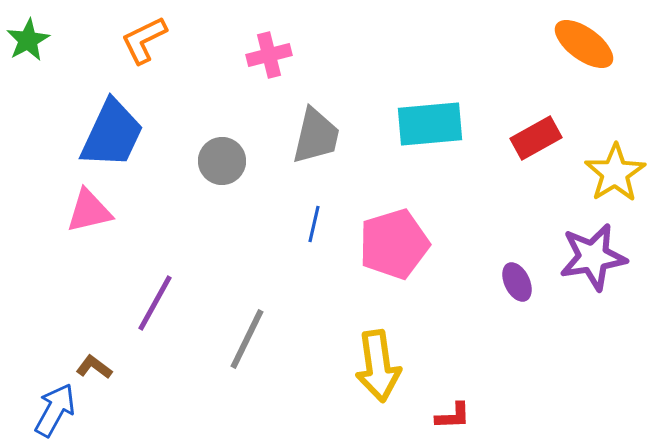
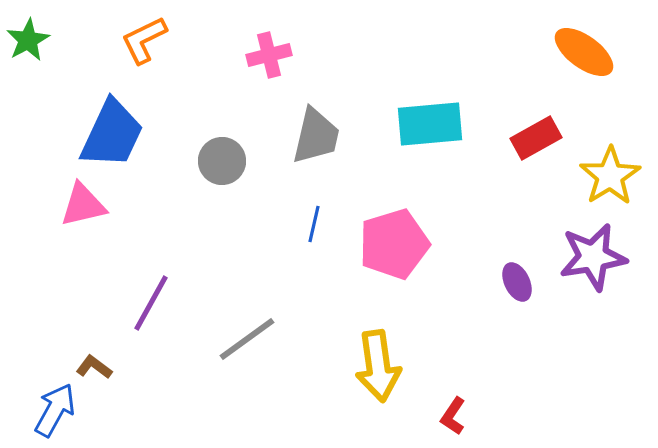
orange ellipse: moved 8 px down
yellow star: moved 5 px left, 3 px down
pink triangle: moved 6 px left, 6 px up
purple line: moved 4 px left
gray line: rotated 28 degrees clockwise
red L-shape: rotated 126 degrees clockwise
